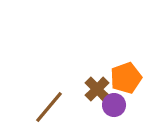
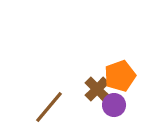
orange pentagon: moved 6 px left, 2 px up
